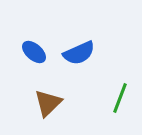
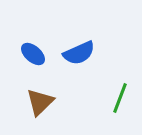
blue ellipse: moved 1 px left, 2 px down
brown triangle: moved 8 px left, 1 px up
